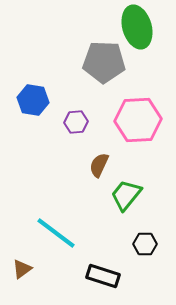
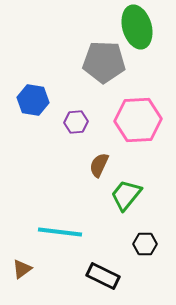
cyan line: moved 4 px right, 1 px up; rotated 30 degrees counterclockwise
black rectangle: rotated 8 degrees clockwise
